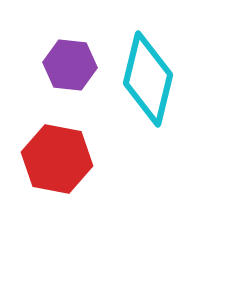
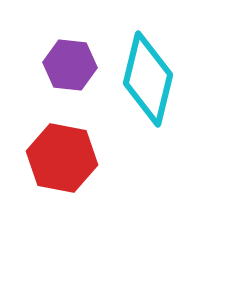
red hexagon: moved 5 px right, 1 px up
